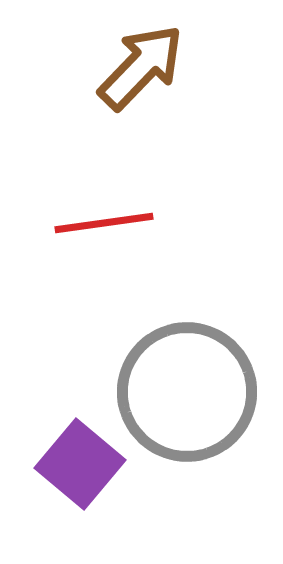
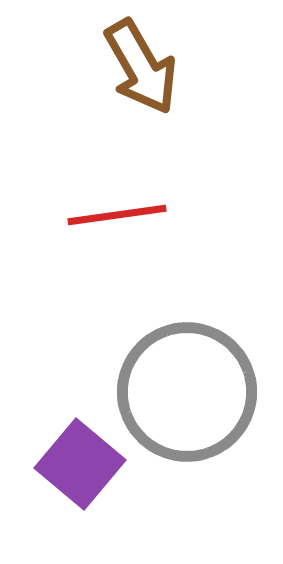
brown arrow: rotated 106 degrees clockwise
red line: moved 13 px right, 8 px up
